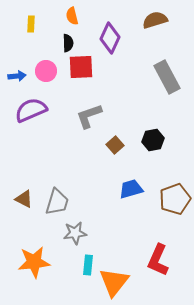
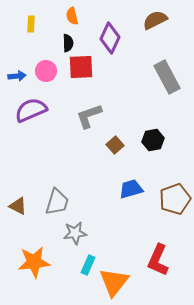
brown semicircle: rotated 10 degrees counterclockwise
brown triangle: moved 6 px left, 7 px down
cyan rectangle: rotated 18 degrees clockwise
